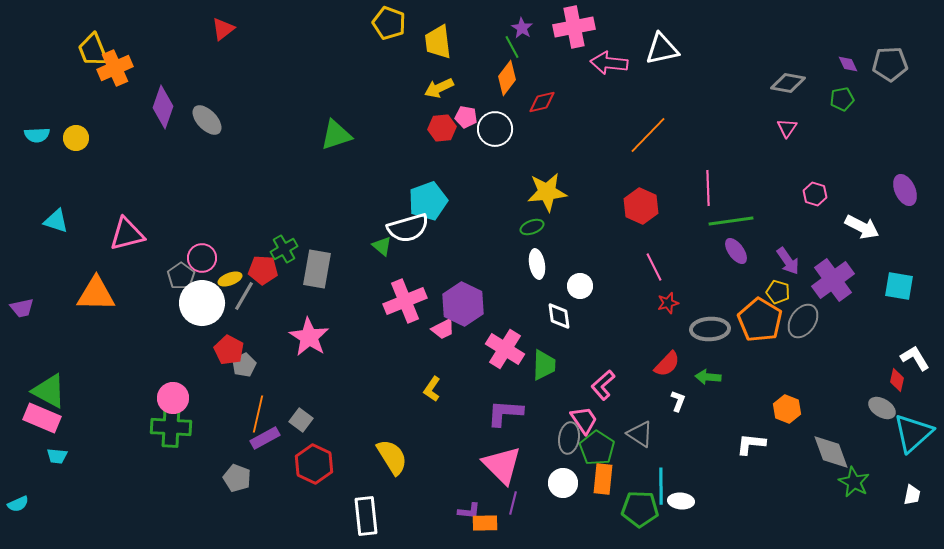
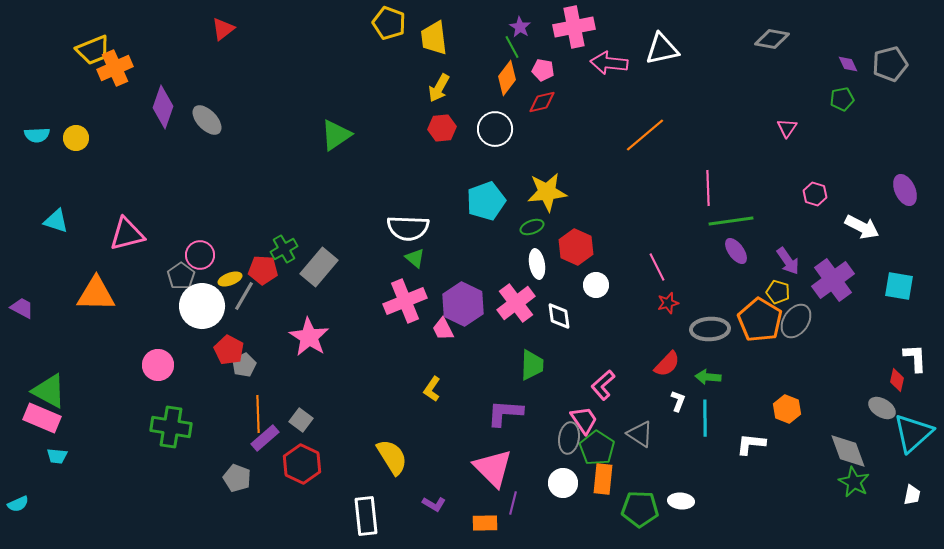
purple star at (522, 28): moved 2 px left, 1 px up
yellow trapezoid at (438, 42): moved 4 px left, 4 px up
yellow trapezoid at (93, 50): rotated 90 degrees counterclockwise
gray pentagon at (890, 64): rotated 12 degrees counterclockwise
gray diamond at (788, 83): moved 16 px left, 44 px up
yellow arrow at (439, 88): rotated 36 degrees counterclockwise
pink pentagon at (466, 117): moved 77 px right, 47 px up
green triangle at (336, 135): rotated 16 degrees counterclockwise
orange line at (648, 135): moved 3 px left; rotated 6 degrees clockwise
cyan pentagon at (428, 201): moved 58 px right
red hexagon at (641, 206): moved 65 px left, 41 px down
white semicircle at (408, 228): rotated 18 degrees clockwise
green triangle at (382, 246): moved 33 px right, 12 px down
pink circle at (202, 258): moved 2 px left, 3 px up
pink line at (654, 267): moved 3 px right
gray rectangle at (317, 269): moved 2 px right, 2 px up; rotated 30 degrees clockwise
white circle at (580, 286): moved 16 px right, 1 px up
white circle at (202, 303): moved 3 px down
purple trapezoid at (22, 308): rotated 140 degrees counterclockwise
gray ellipse at (803, 321): moved 7 px left
pink trapezoid at (443, 329): rotated 90 degrees clockwise
pink cross at (505, 349): moved 11 px right, 46 px up; rotated 21 degrees clockwise
white L-shape at (915, 358): rotated 28 degrees clockwise
green trapezoid at (544, 365): moved 12 px left
pink circle at (173, 398): moved 15 px left, 33 px up
orange line at (258, 414): rotated 15 degrees counterclockwise
green cross at (171, 427): rotated 6 degrees clockwise
purple rectangle at (265, 438): rotated 12 degrees counterclockwise
gray diamond at (831, 452): moved 17 px right, 1 px up
red hexagon at (314, 464): moved 12 px left
pink triangle at (502, 465): moved 9 px left, 3 px down
cyan line at (661, 486): moved 44 px right, 68 px up
purple L-shape at (469, 511): moved 35 px left, 7 px up; rotated 25 degrees clockwise
